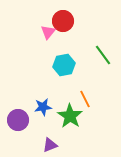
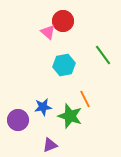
pink triangle: rotated 28 degrees counterclockwise
green star: rotated 15 degrees counterclockwise
